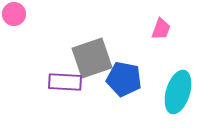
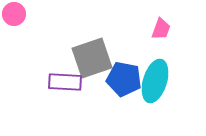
cyan ellipse: moved 23 px left, 11 px up
